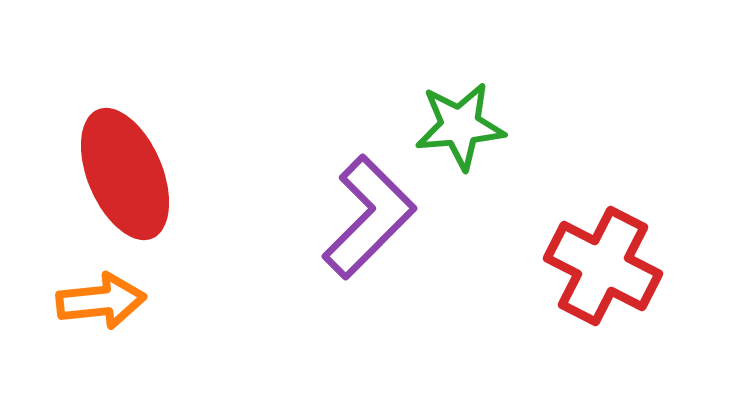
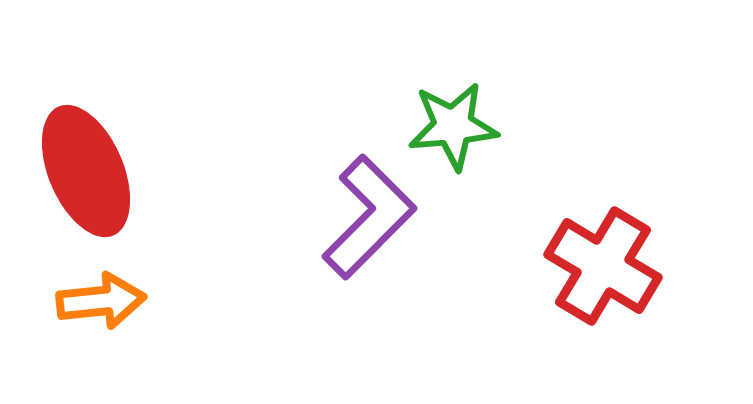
green star: moved 7 px left
red ellipse: moved 39 px left, 3 px up
red cross: rotated 4 degrees clockwise
